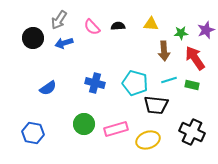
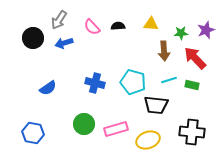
red arrow: rotated 10 degrees counterclockwise
cyan pentagon: moved 2 px left, 1 px up
black cross: rotated 20 degrees counterclockwise
